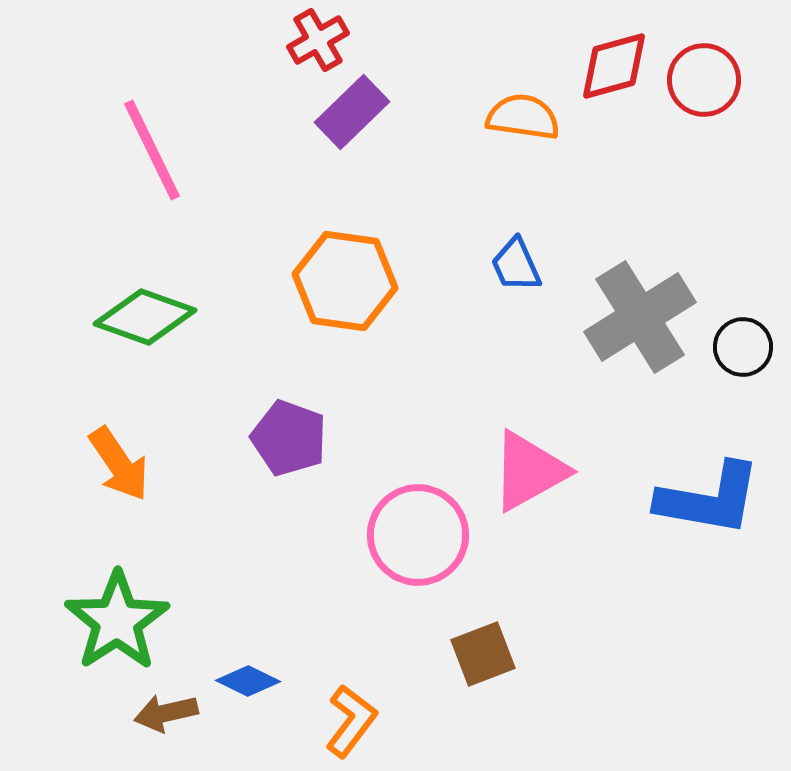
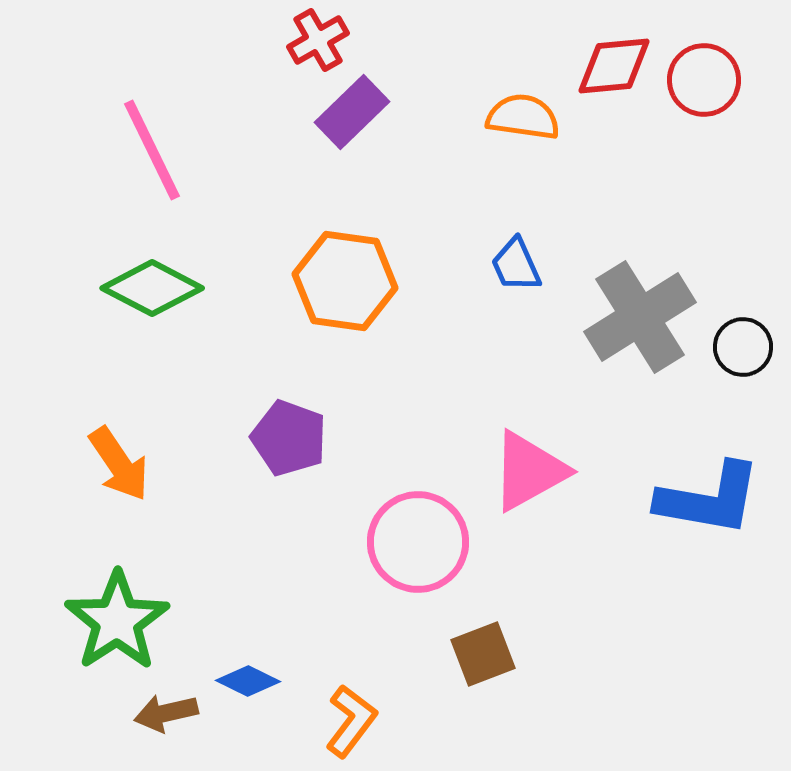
red diamond: rotated 10 degrees clockwise
green diamond: moved 7 px right, 29 px up; rotated 8 degrees clockwise
pink circle: moved 7 px down
